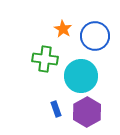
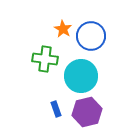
blue circle: moved 4 px left
purple hexagon: rotated 16 degrees clockwise
